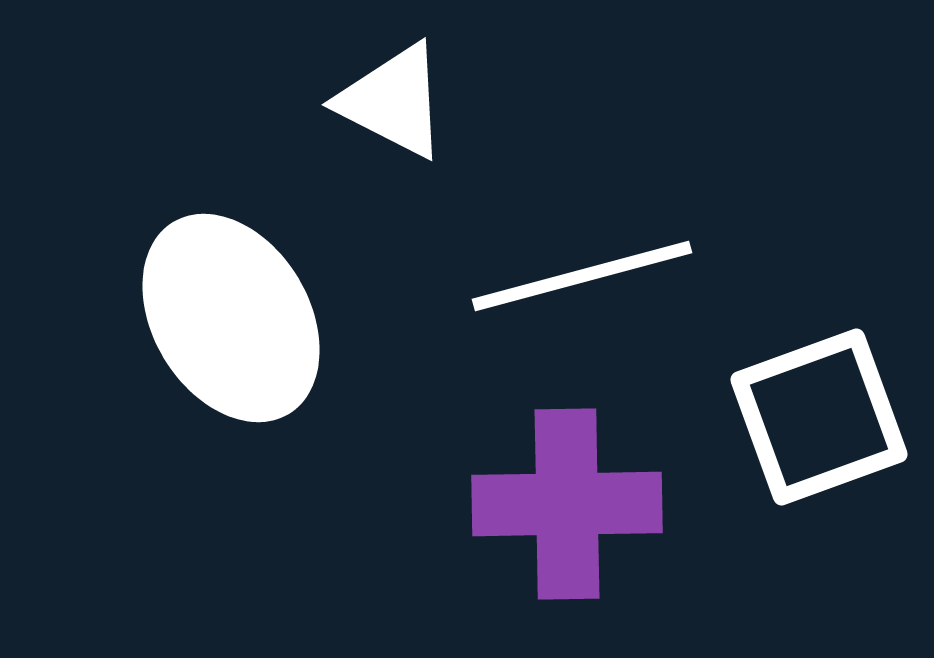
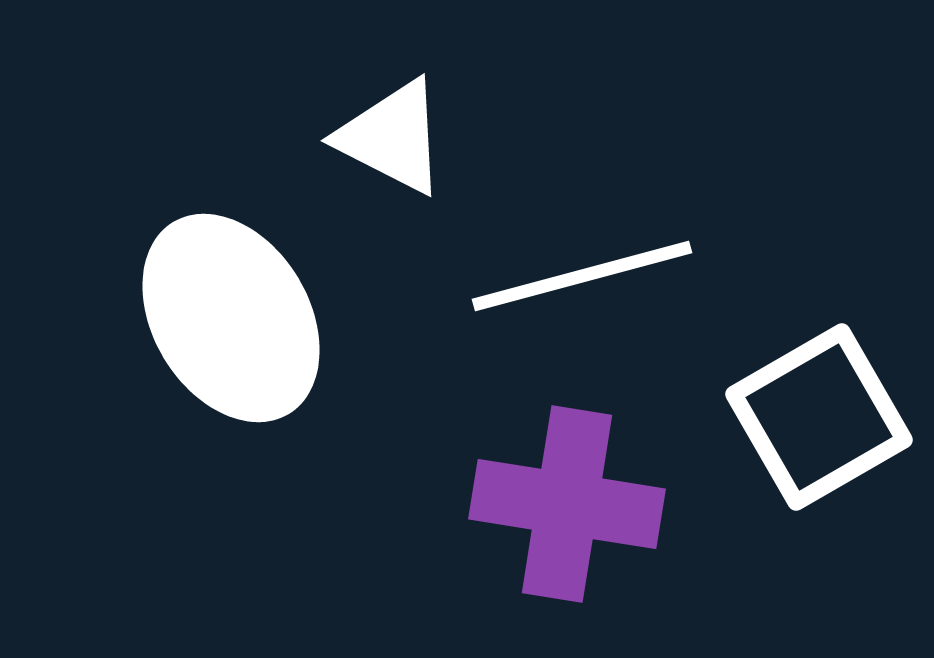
white triangle: moved 1 px left, 36 px down
white square: rotated 10 degrees counterclockwise
purple cross: rotated 10 degrees clockwise
